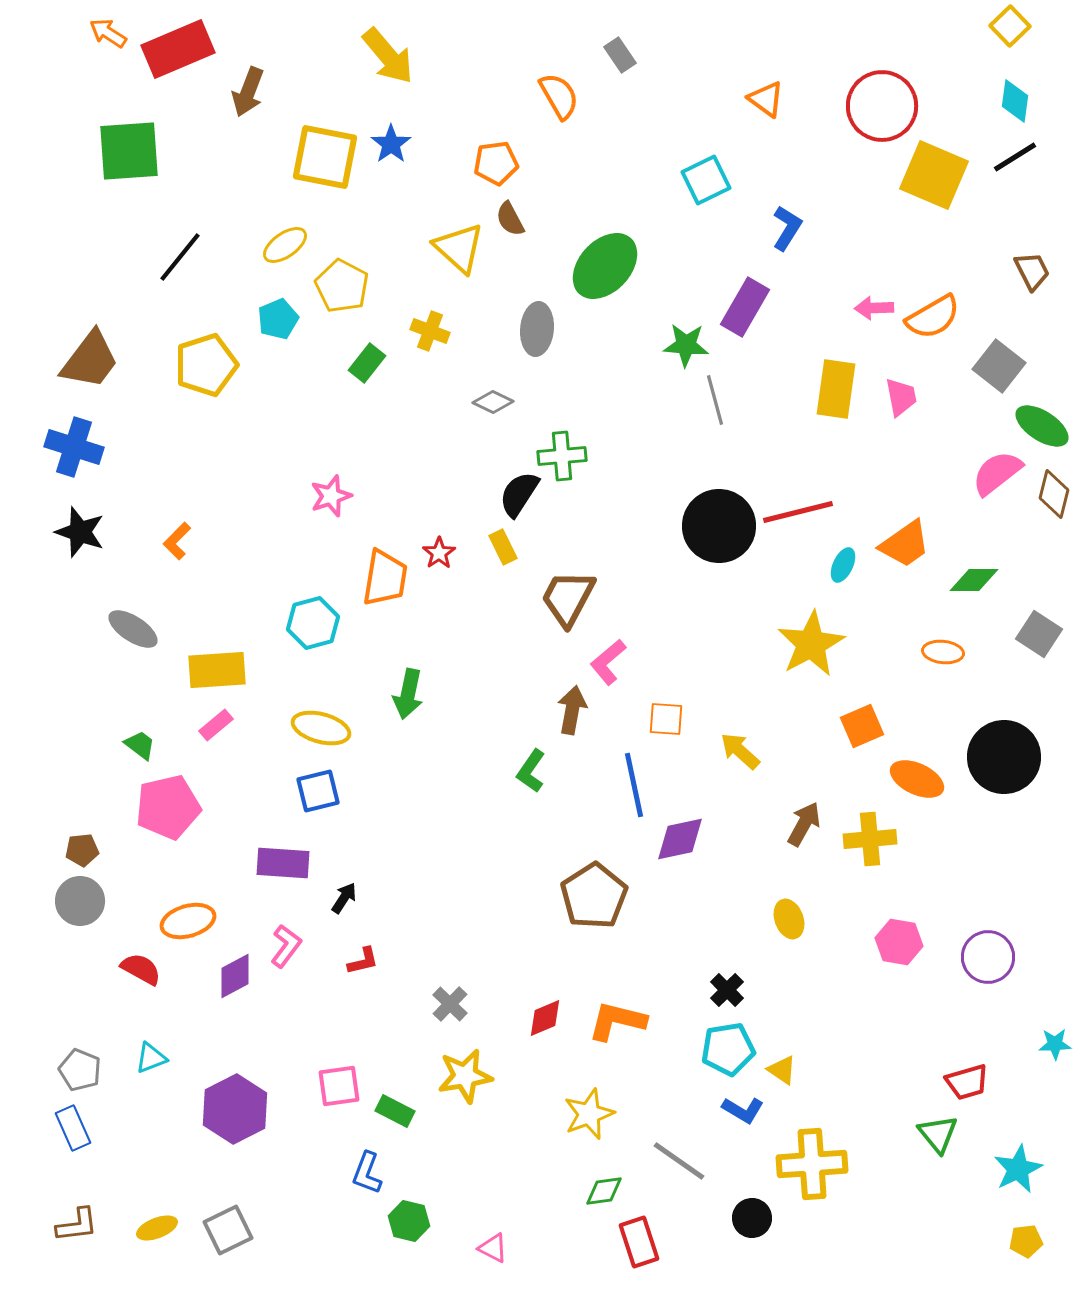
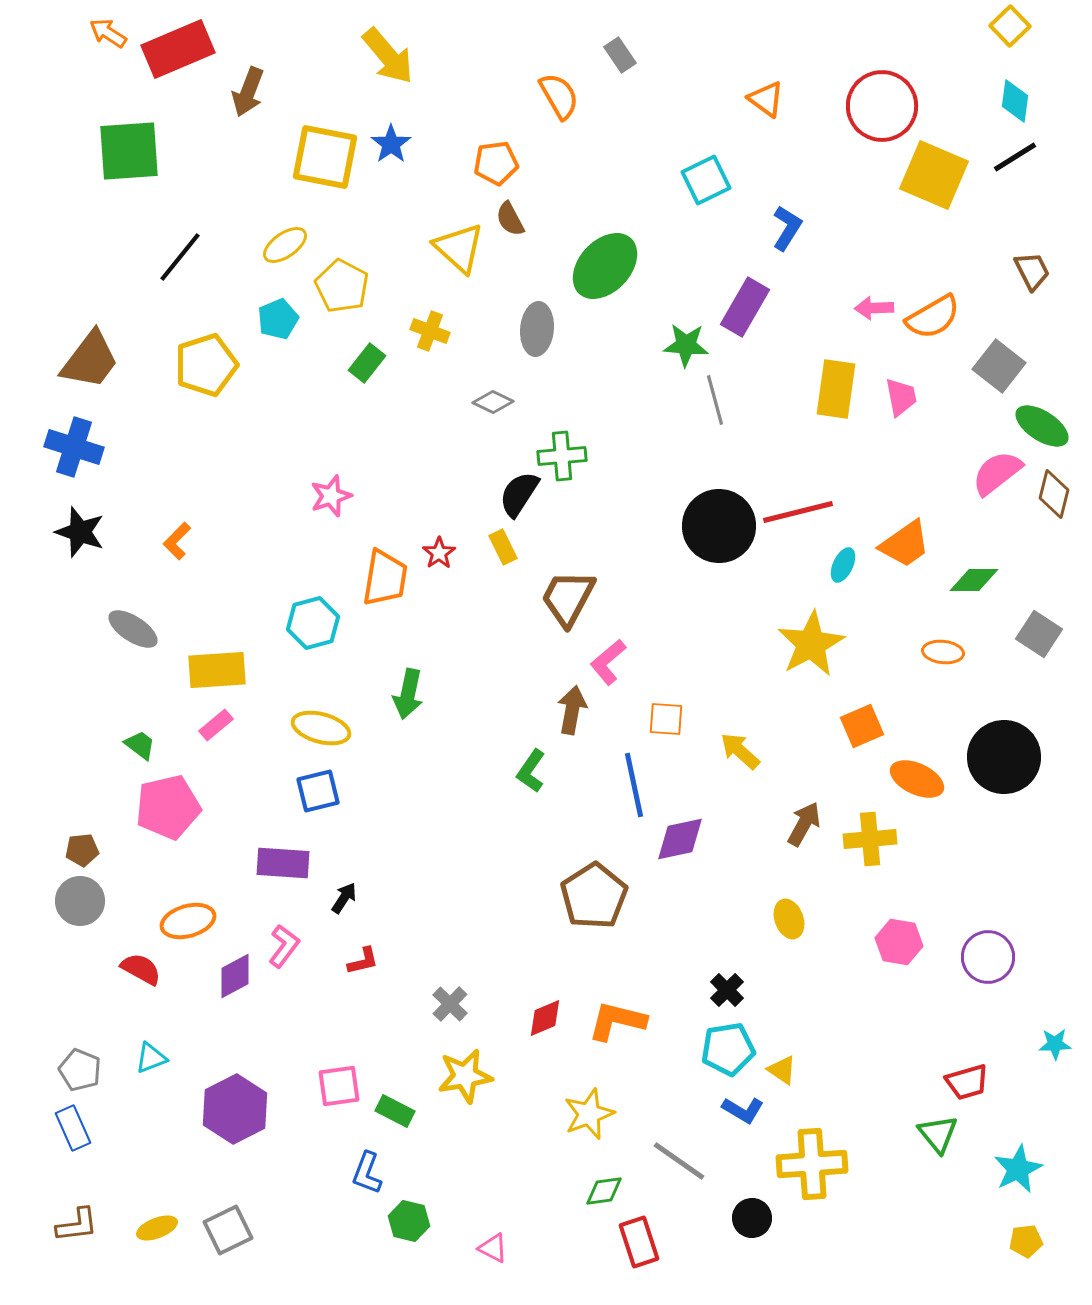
pink L-shape at (286, 946): moved 2 px left
